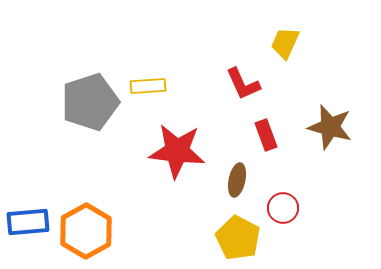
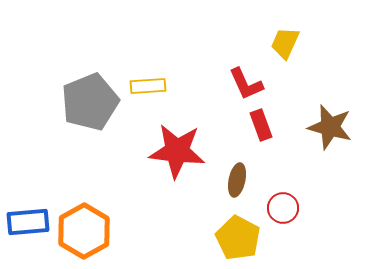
red L-shape: moved 3 px right
gray pentagon: rotated 4 degrees counterclockwise
red rectangle: moved 5 px left, 10 px up
orange hexagon: moved 2 px left
